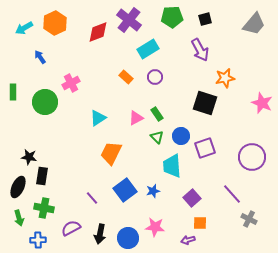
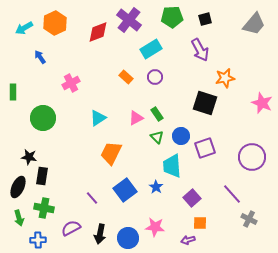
cyan rectangle at (148, 49): moved 3 px right
green circle at (45, 102): moved 2 px left, 16 px down
blue star at (153, 191): moved 3 px right, 4 px up; rotated 24 degrees counterclockwise
